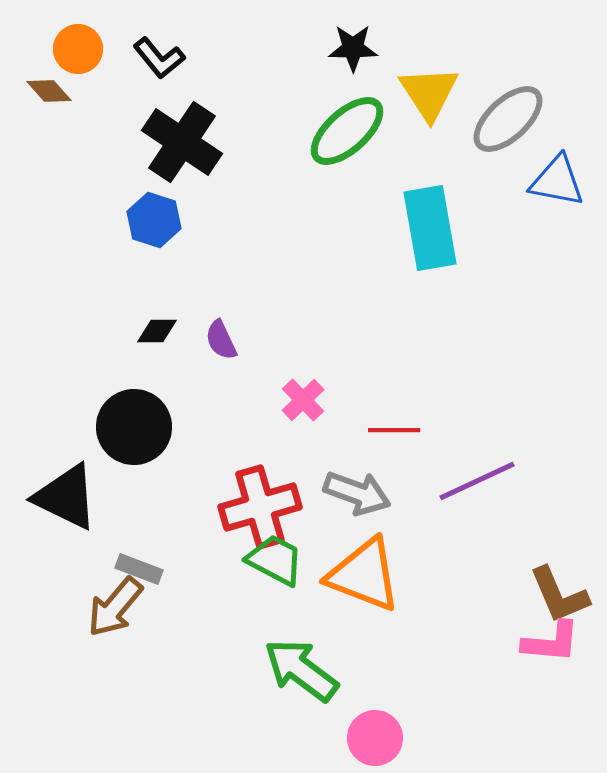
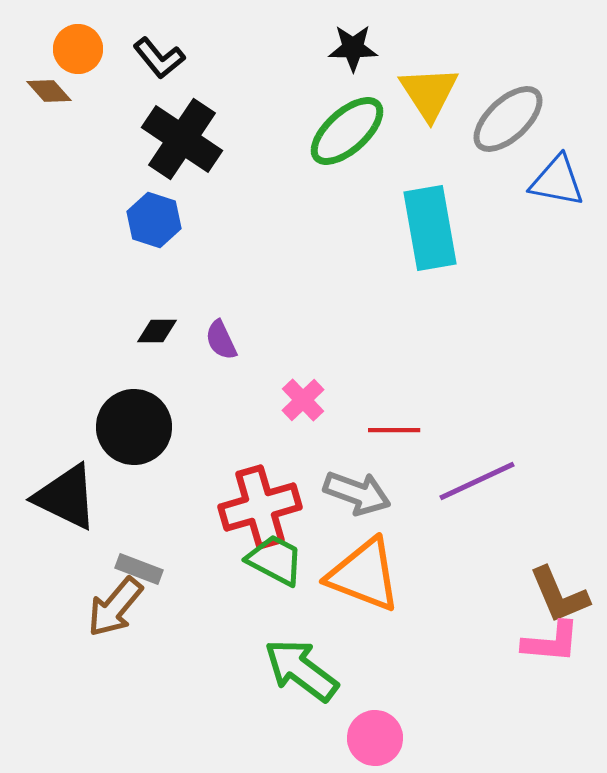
black cross: moved 3 px up
